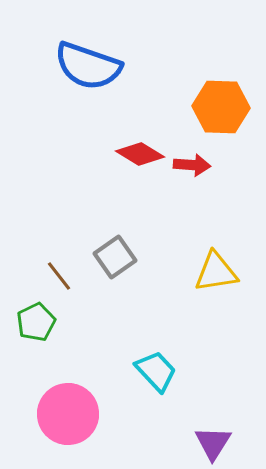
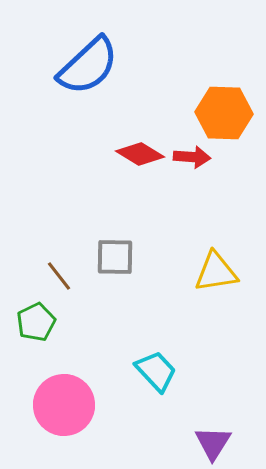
blue semicircle: rotated 62 degrees counterclockwise
orange hexagon: moved 3 px right, 6 px down
red arrow: moved 8 px up
gray square: rotated 36 degrees clockwise
pink circle: moved 4 px left, 9 px up
